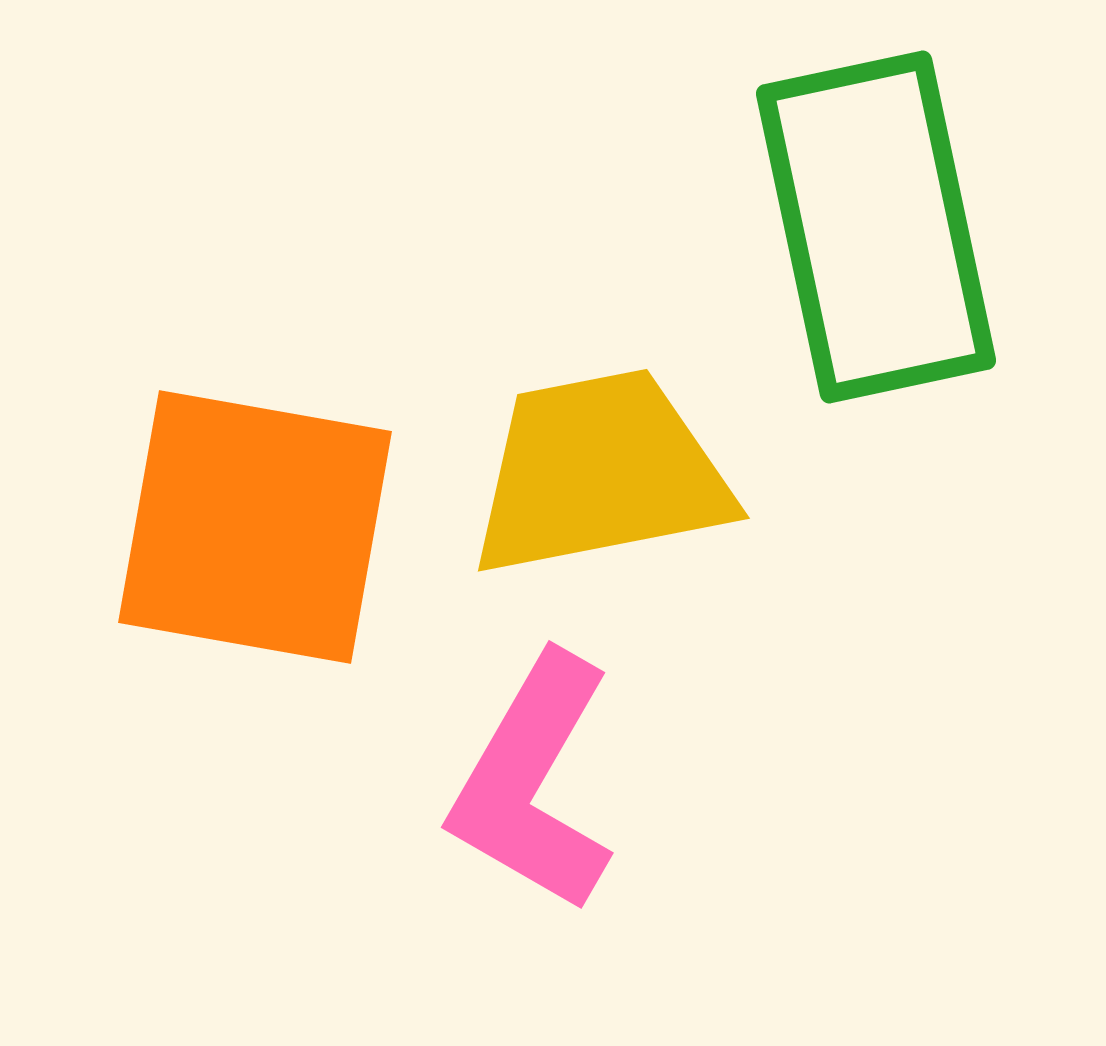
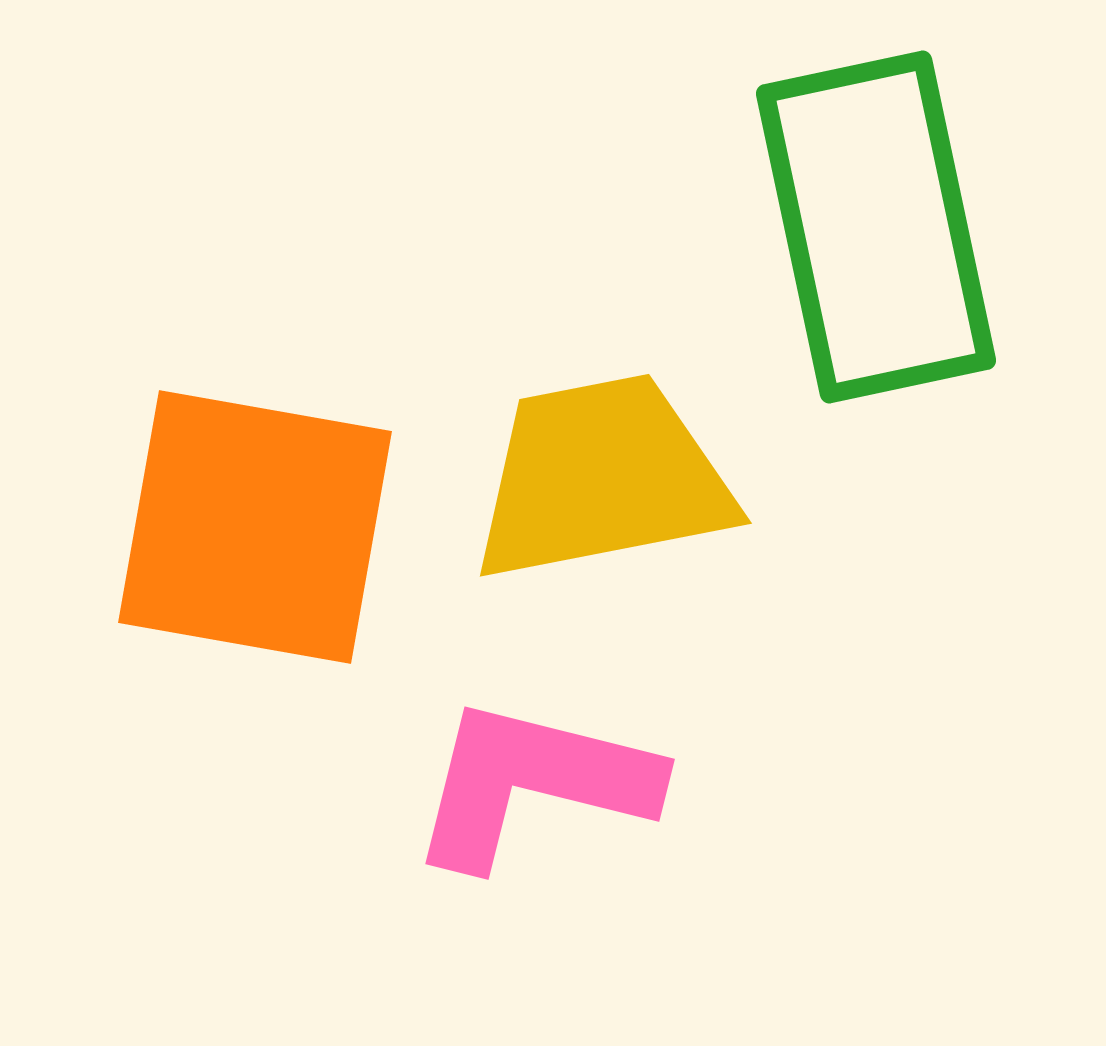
yellow trapezoid: moved 2 px right, 5 px down
pink L-shape: rotated 74 degrees clockwise
